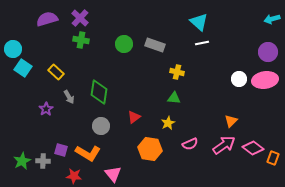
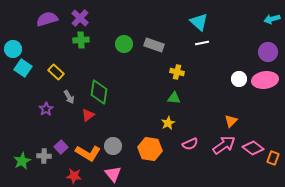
green cross: rotated 14 degrees counterclockwise
gray rectangle: moved 1 px left
red triangle: moved 46 px left, 2 px up
gray circle: moved 12 px right, 20 px down
purple square: moved 3 px up; rotated 32 degrees clockwise
gray cross: moved 1 px right, 5 px up
